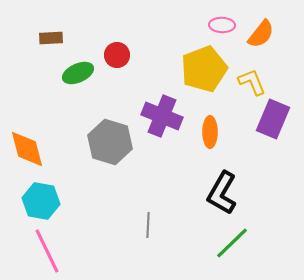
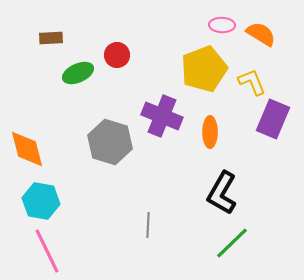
orange semicircle: rotated 96 degrees counterclockwise
